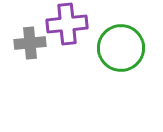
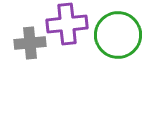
green circle: moved 3 px left, 13 px up
